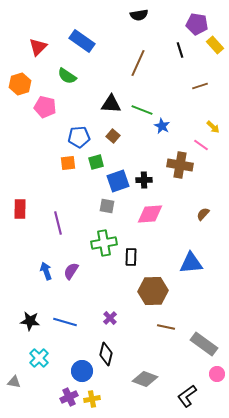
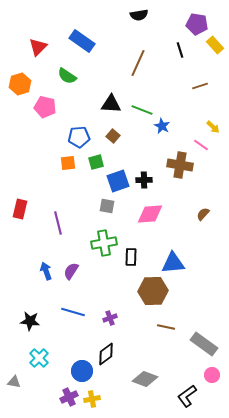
red rectangle at (20, 209): rotated 12 degrees clockwise
blue triangle at (191, 263): moved 18 px left
purple cross at (110, 318): rotated 24 degrees clockwise
blue line at (65, 322): moved 8 px right, 10 px up
black diamond at (106, 354): rotated 40 degrees clockwise
pink circle at (217, 374): moved 5 px left, 1 px down
